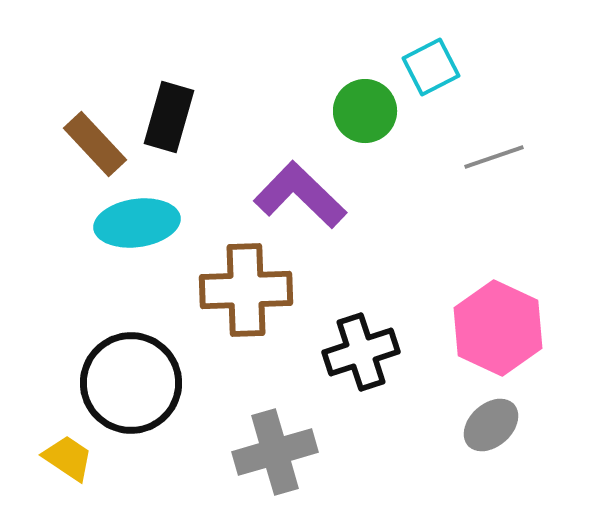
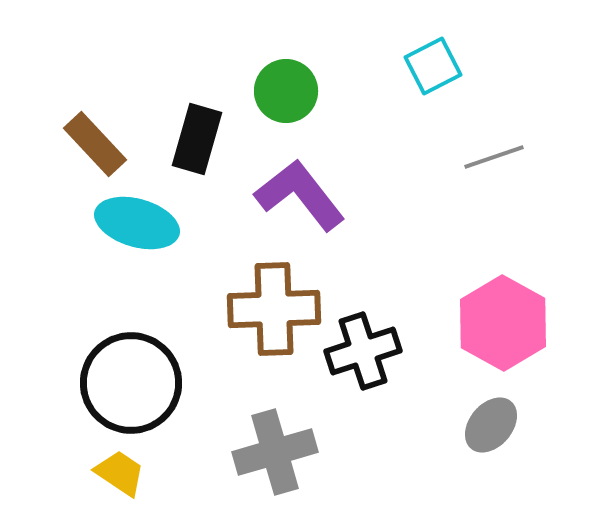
cyan square: moved 2 px right, 1 px up
green circle: moved 79 px left, 20 px up
black rectangle: moved 28 px right, 22 px down
purple L-shape: rotated 8 degrees clockwise
cyan ellipse: rotated 24 degrees clockwise
brown cross: moved 28 px right, 19 px down
pink hexagon: moved 5 px right, 5 px up; rotated 4 degrees clockwise
black cross: moved 2 px right, 1 px up
gray ellipse: rotated 8 degrees counterclockwise
yellow trapezoid: moved 52 px right, 15 px down
